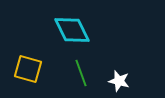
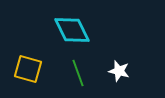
green line: moved 3 px left
white star: moved 10 px up
